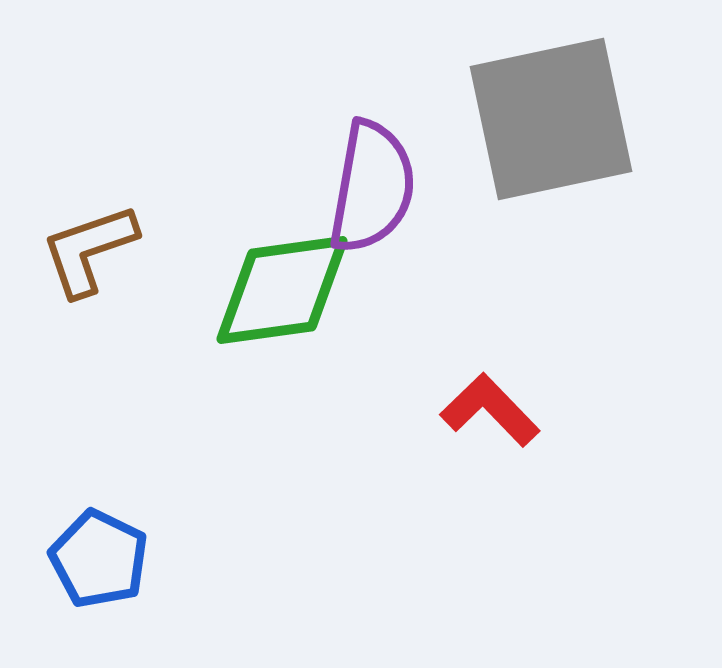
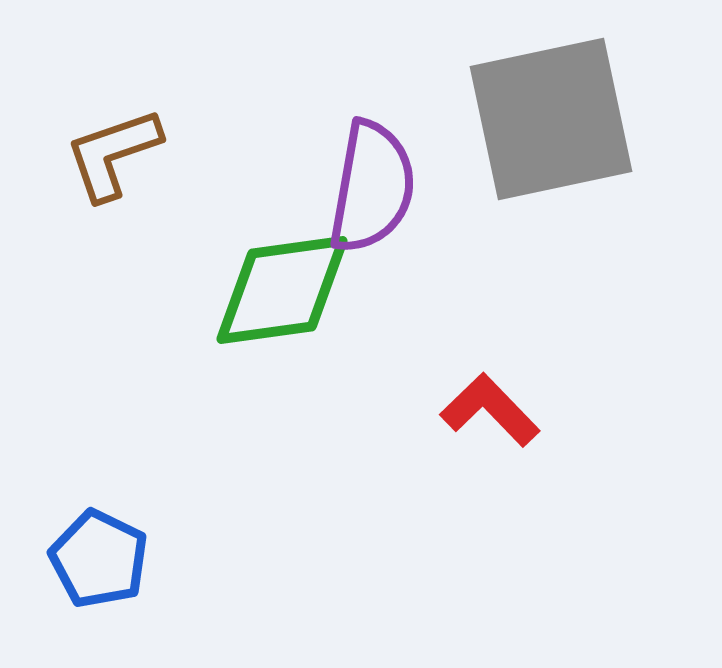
brown L-shape: moved 24 px right, 96 px up
